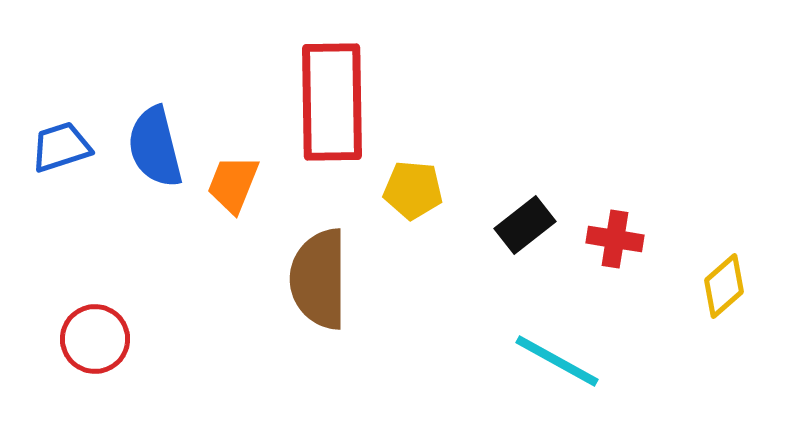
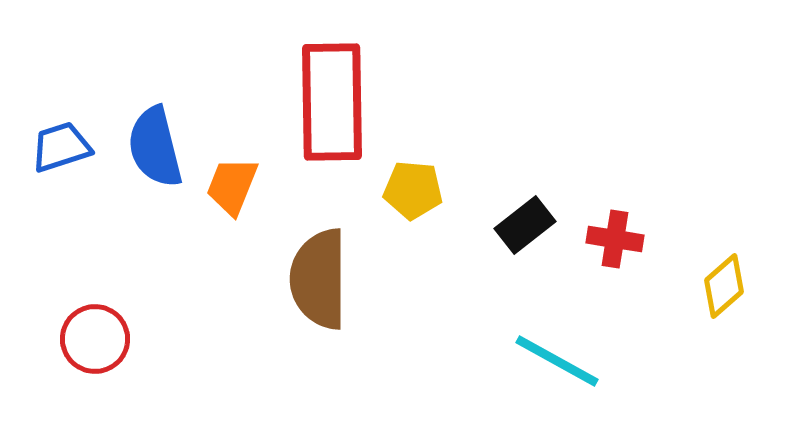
orange trapezoid: moved 1 px left, 2 px down
